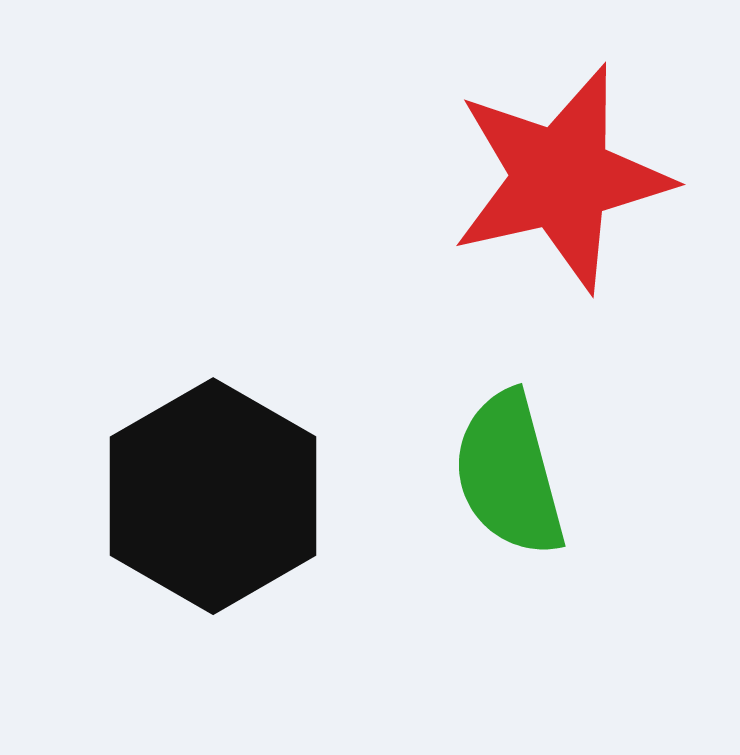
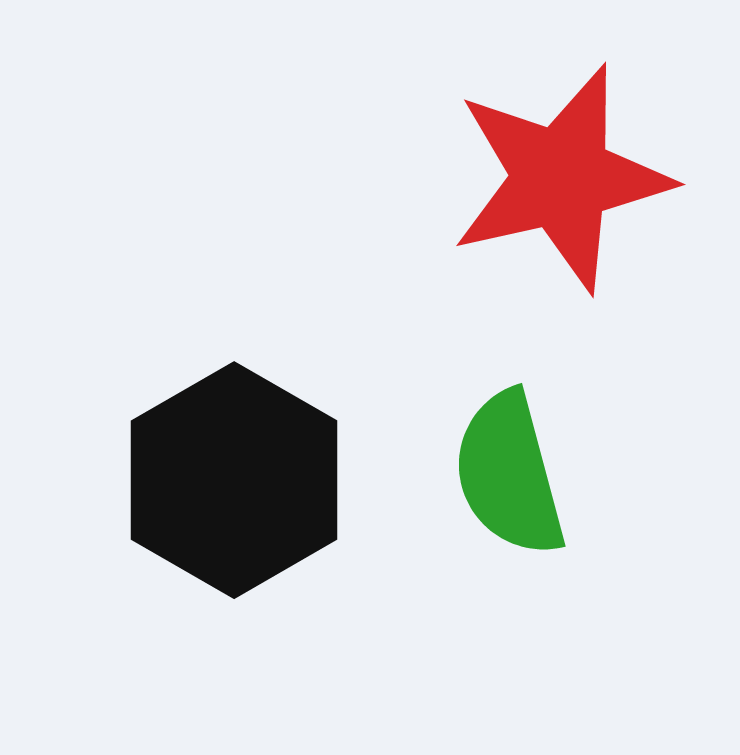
black hexagon: moved 21 px right, 16 px up
